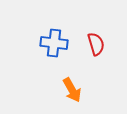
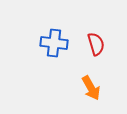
orange arrow: moved 19 px right, 2 px up
